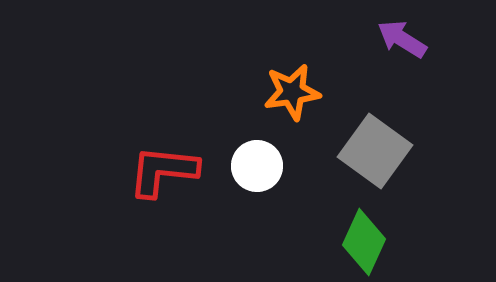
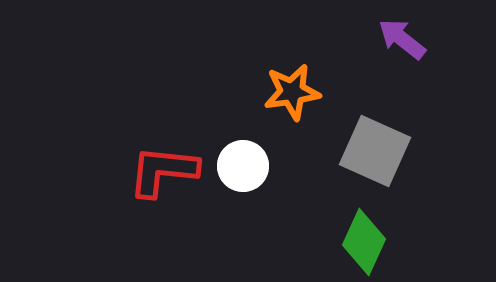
purple arrow: rotated 6 degrees clockwise
gray square: rotated 12 degrees counterclockwise
white circle: moved 14 px left
